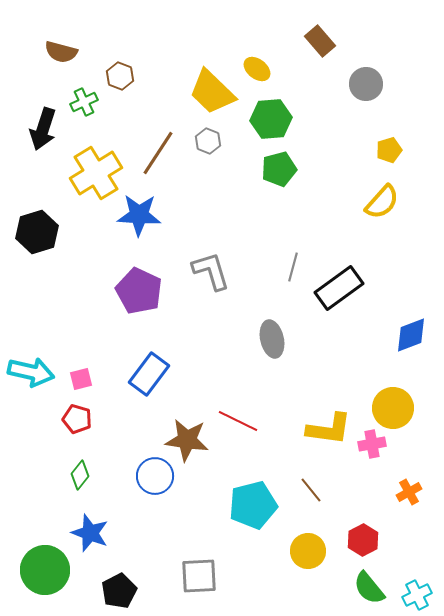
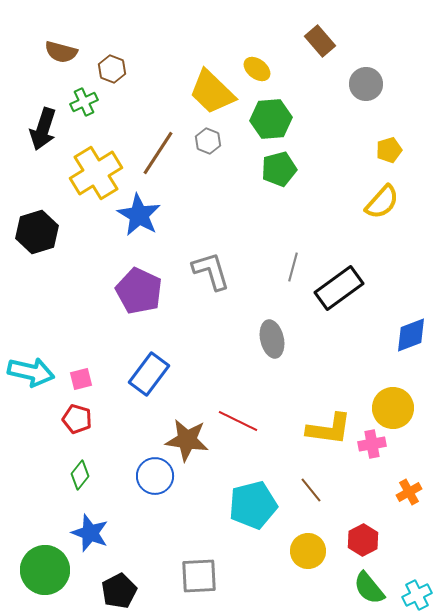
brown hexagon at (120, 76): moved 8 px left, 7 px up
blue star at (139, 215): rotated 27 degrees clockwise
